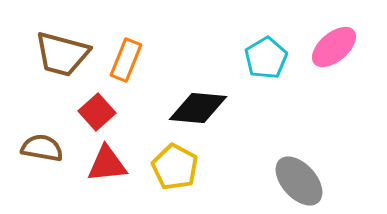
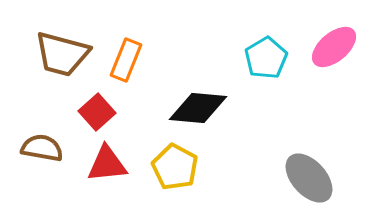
gray ellipse: moved 10 px right, 3 px up
